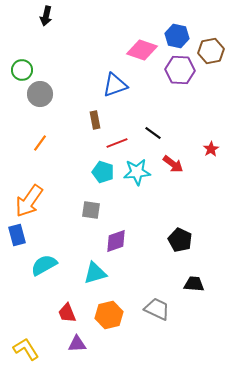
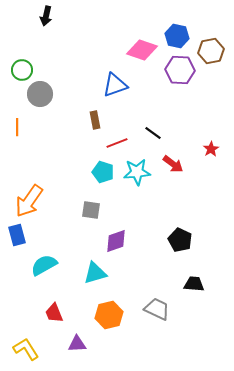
orange line: moved 23 px left, 16 px up; rotated 36 degrees counterclockwise
red trapezoid: moved 13 px left
